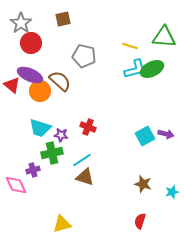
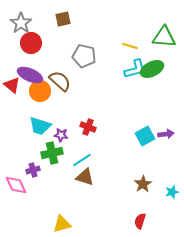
cyan trapezoid: moved 2 px up
purple arrow: rotated 21 degrees counterclockwise
brown star: rotated 24 degrees clockwise
